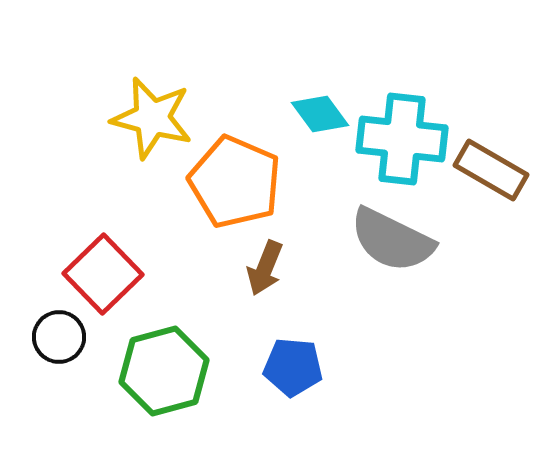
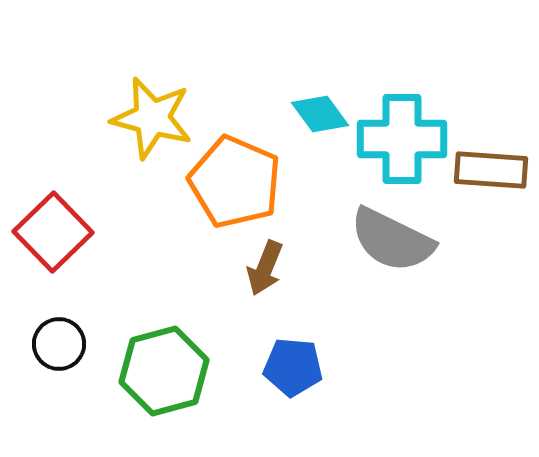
cyan cross: rotated 6 degrees counterclockwise
brown rectangle: rotated 26 degrees counterclockwise
red square: moved 50 px left, 42 px up
black circle: moved 7 px down
